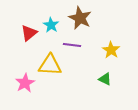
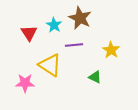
cyan star: moved 3 px right
red triangle: rotated 24 degrees counterclockwise
purple line: moved 2 px right; rotated 12 degrees counterclockwise
yellow triangle: rotated 30 degrees clockwise
green triangle: moved 10 px left, 2 px up
pink star: rotated 30 degrees clockwise
